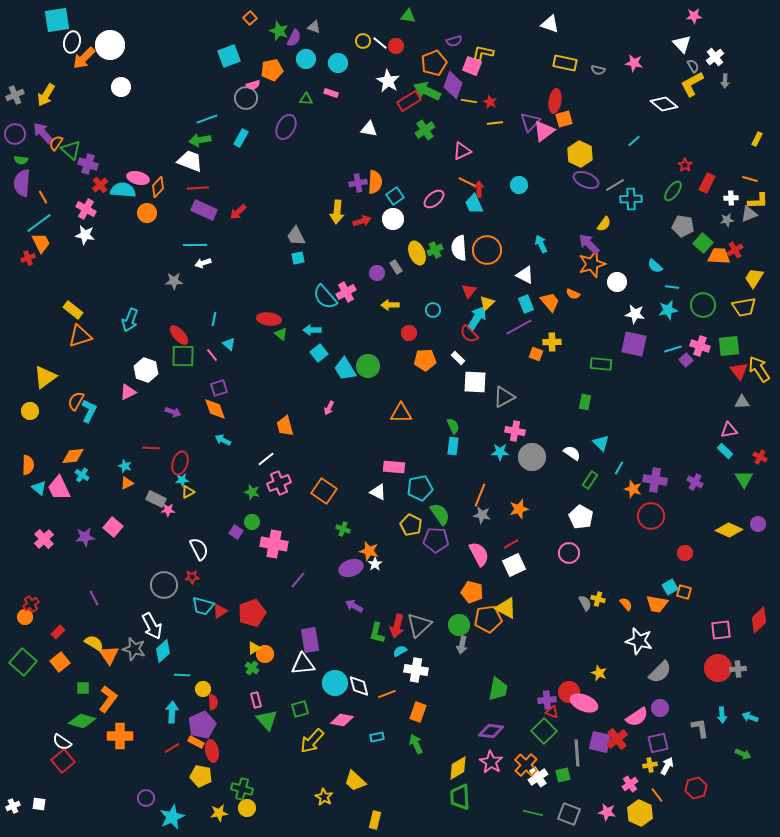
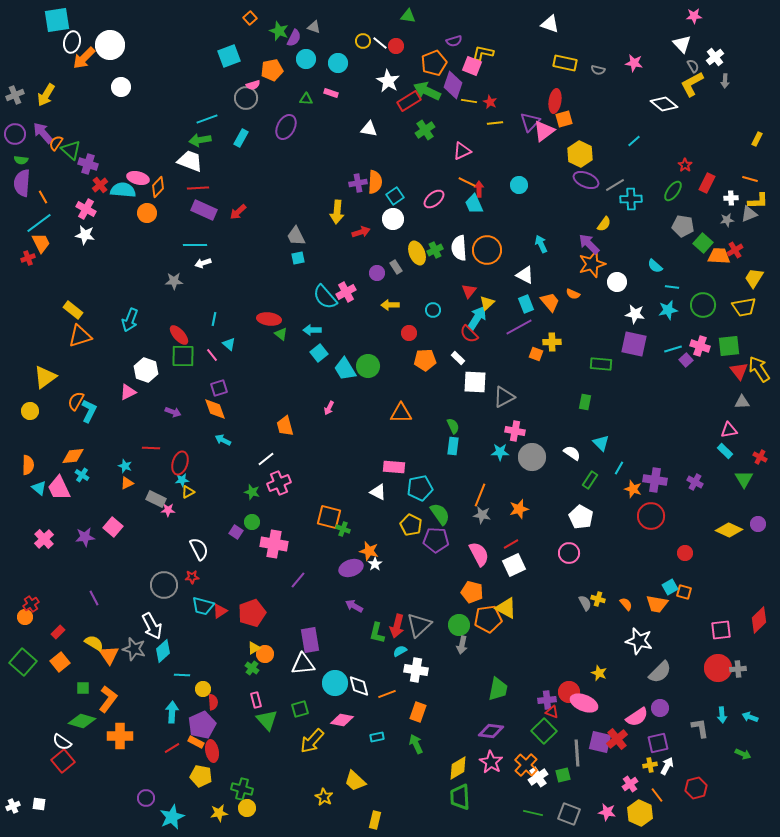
red arrow at (362, 221): moved 1 px left, 11 px down
orange square at (324, 491): moved 5 px right, 26 px down; rotated 20 degrees counterclockwise
